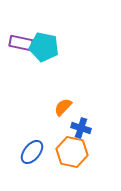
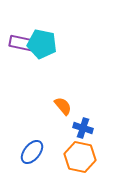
cyan pentagon: moved 2 px left, 3 px up
orange semicircle: moved 1 px up; rotated 96 degrees clockwise
blue cross: moved 2 px right
orange hexagon: moved 8 px right, 5 px down
